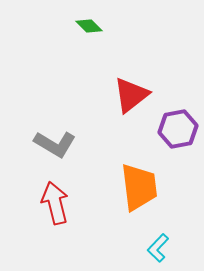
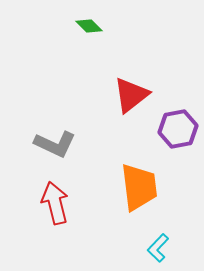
gray L-shape: rotated 6 degrees counterclockwise
